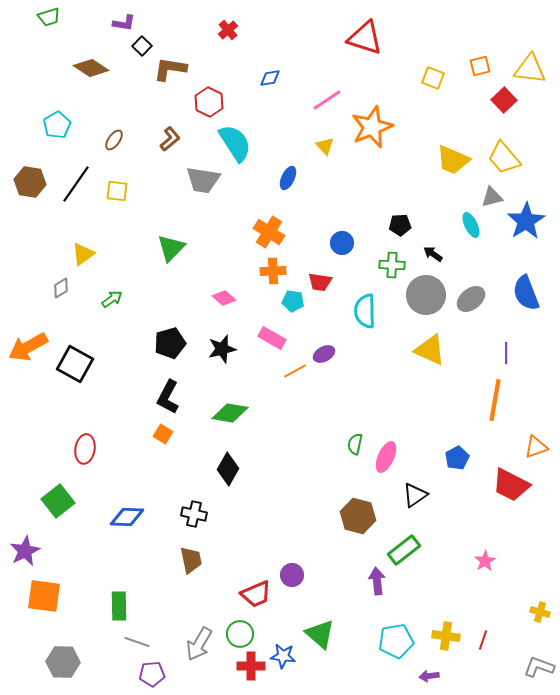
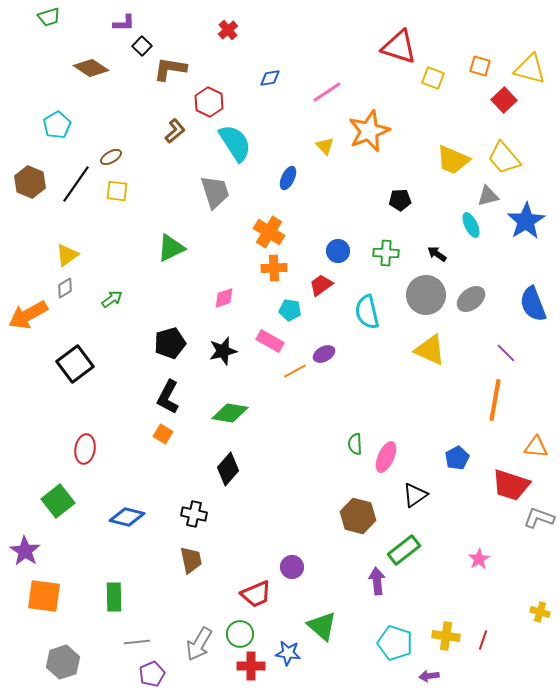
purple L-shape at (124, 23): rotated 10 degrees counterclockwise
red triangle at (365, 38): moved 34 px right, 9 px down
orange square at (480, 66): rotated 30 degrees clockwise
yellow triangle at (530, 69): rotated 8 degrees clockwise
pink line at (327, 100): moved 8 px up
orange star at (372, 127): moved 3 px left, 4 px down
brown L-shape at (170, 139): moved 5 px right, 8 px up
brown ellipse at (114, 140): moved 3 px left, 17 px down; rotated 25 degrees clockwise
gray trapezoid at (203, 180): moved 12 px right, 12 px down; rotated 117 degrees counterclockwise
brown hexagon at (30, 182): rotated 12 degrees clockwise
gray triangle at (492, 197): moved 4 px left, 1 px up
black pentagon at (400, 225): moved 25 px up
blue circle at (342, 243): moved 4 px left, 8 px down
green triangle at (171, 248): rotated 20 degrees clockwise
yellow triangle at (83, 254): moved 16 px left, 1 px down
black arrow at (433, 254): moved 4 px right
green cross at (392, 265): moved 6 px left, 12 px up
orange cross at (273, 271): moved 1 px right, 3 px up
red trapezoid at (320, 282): moved 1 px right, 3 px down; rotated 135 degrees clockwise
gray diamond at (61, 288): moved 4 px right
blue semicircle at (526, 293): moved 7 px right, 11 px down
pink diamond at (224, 298): rotated 60 degrees counterclockwise
cyan pentagon at (293, 301): moved 3 px left, 9 px down
cyan semicircle at (365, 311): moved 2 px right, 1 px down; rotated 12 degrees counterclockwise
pink rectangle at (272, 338): moved 2 px left, 3 px down
orange arrow at (28, 347): moved 32 px up
black star at (222, 349): moved 1 px right, 2 px down
purple line at (506, 353): rotated 45 degrees counterclockwise
black square at (75, 364): rotated 24 degrees clockwise
green semicircle at (355, 444): rotated 15 degrees counterclockwise
orange triangle at (536, 447): rotated 25 degrees clockwise
black diamond at (228, 469): rotated 12 degrees clockwise
red trapezoid at (511, 485): rotated 9 degrees counterclockwise
blue diamond at (127, 517): rotated 12 degrees clockwise
purple star at (25, 551): rotated 12 degrees counterclockwise
pink star at (485, 561): moved 6 px left, 2 px up
purple circle at (292, 575): moved 8 px up
green rectangle at (119, 606): moved 5 px left, 9 px up
green triangle at (320, 634): moved 2 px right, 8 px up
cyan pentagon at (396, 641): moved 1 px left, 2 px down; rotated 28 degrees clockwise
gray line at (137, 642): rotated 25 degrees counterclockwise
blue star at (283, 656): moved 5 px right, 3 px up
gray hexagon at (63, 662): rotated 20 degrees counterclockwise
gray L-shape at (539, 667): moved 149 px up
purple pentagon at (152, 674): rotated 20 degrees counterclockwise
